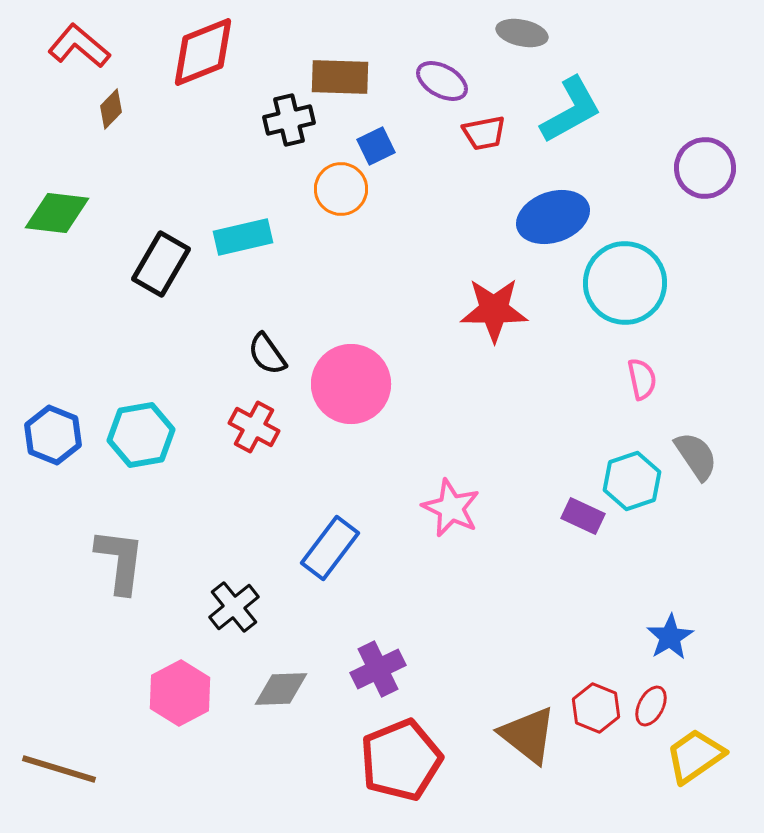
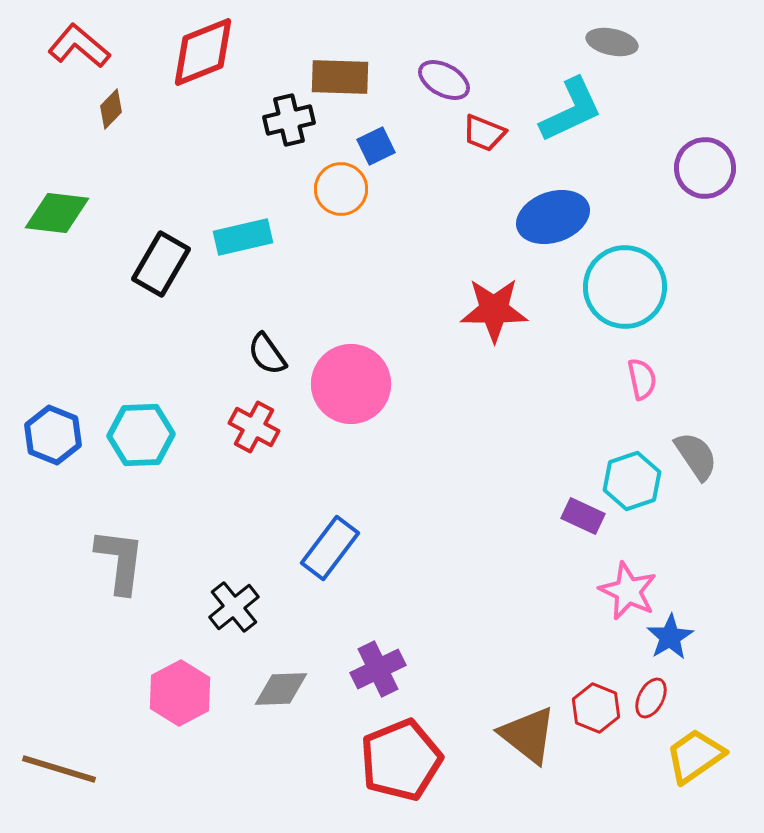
gray ellipse at (522, 33): moved 90 px right, 9 px down
purple ellipse at (442, 81): moved 2 px right, 1 px up
cyan L-shape at (571, 110): rotated 4 degrees clockwise
red trapezoid at (484, 133): rotated 33 degrees clockwise
cyan circle at (625, 283): moved 4 px down
cyan hexagon at (141, 435): rotated 8 degrees clockwise
pink star at (451, 508): moved 177 px right, 83 px down
red ellipse at (651, 706): moved 8 px up
